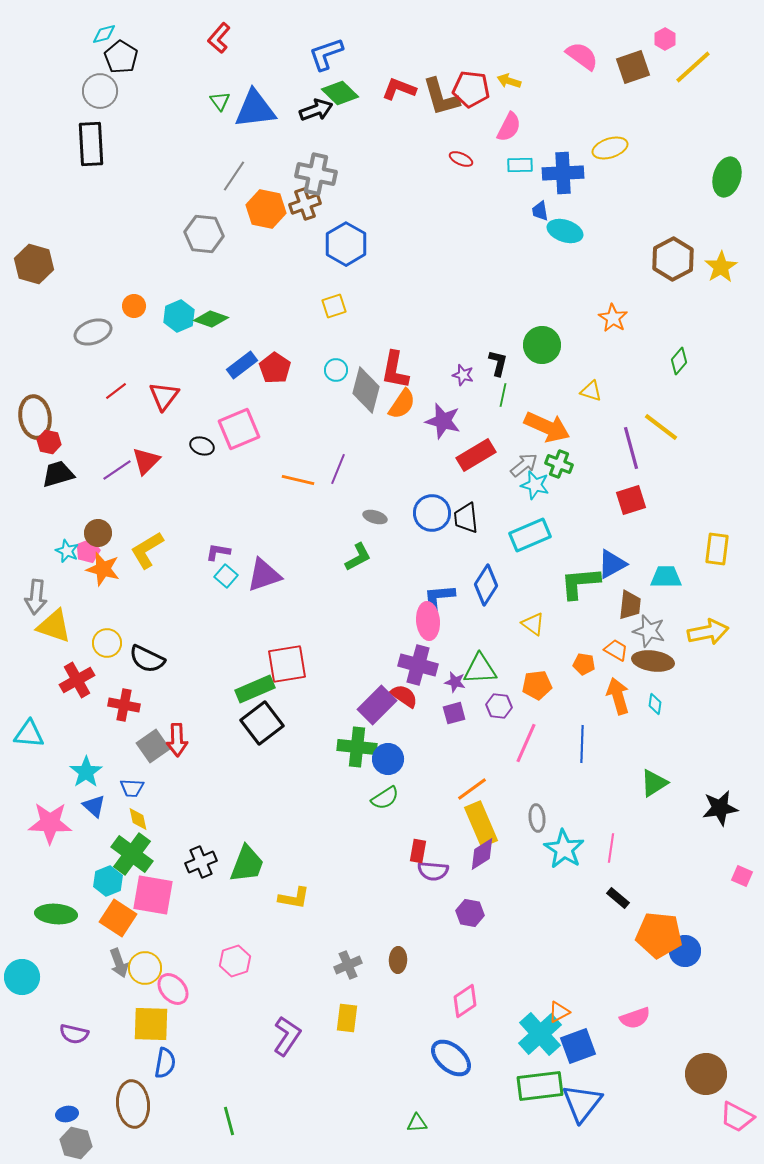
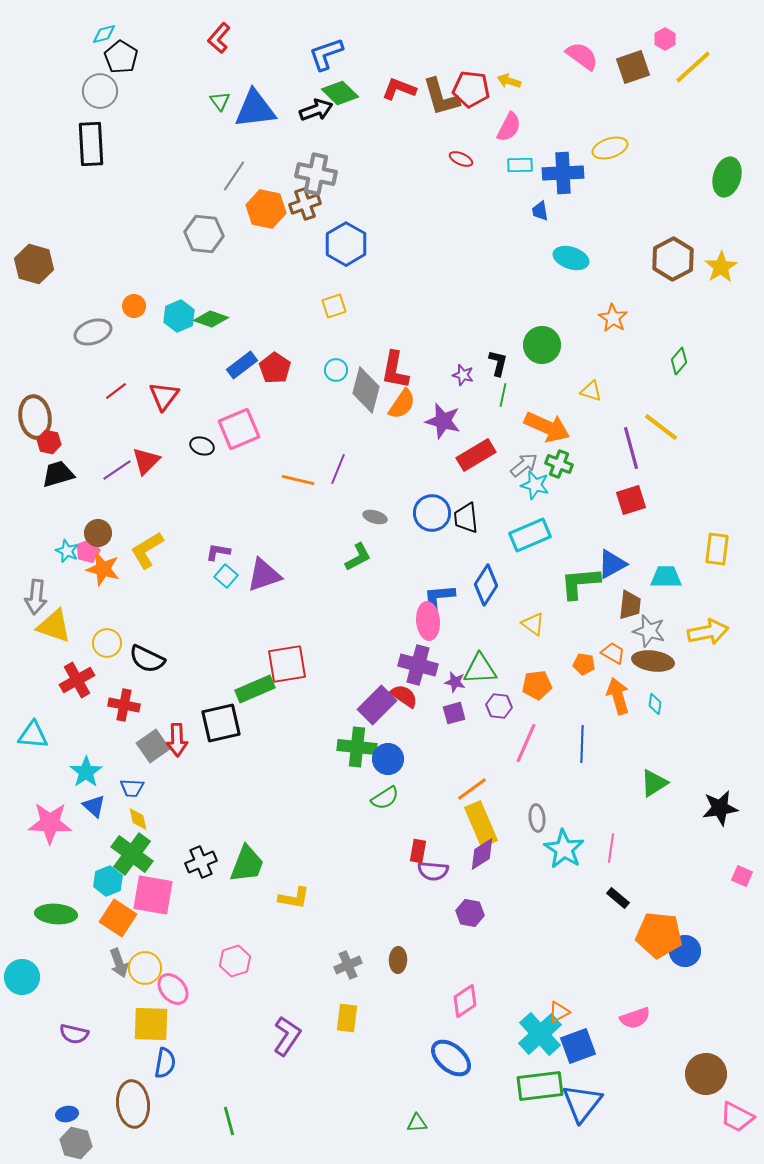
cyan ellipse at (565, 231): moved 6 px right, 27 px down
orange trapezoid at (616, 650): moved 3 px left, 3 px down
black square at (262, 723): moved 41 px left; rotated 24 degrees clockwise
cyan triangle at (29, 734): moved 4 px right, 1 px down
